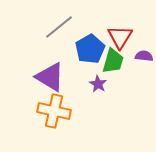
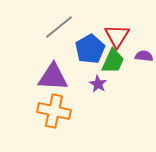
red triangle: moved 3 px left, 1 px up
green trapezoid: rotated 8 degrees clockwise
purple triangle: moved 3 px right; rotated 28 degrees counterclockwise
